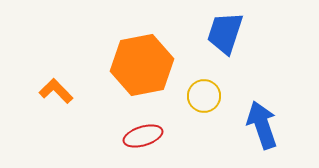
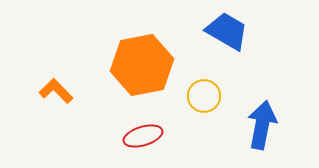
blue trapezoid: moved 2 px right, 2 px up; rotated 102 degrees clockwise
blue arrow: rotated 30 degrees clockwise
